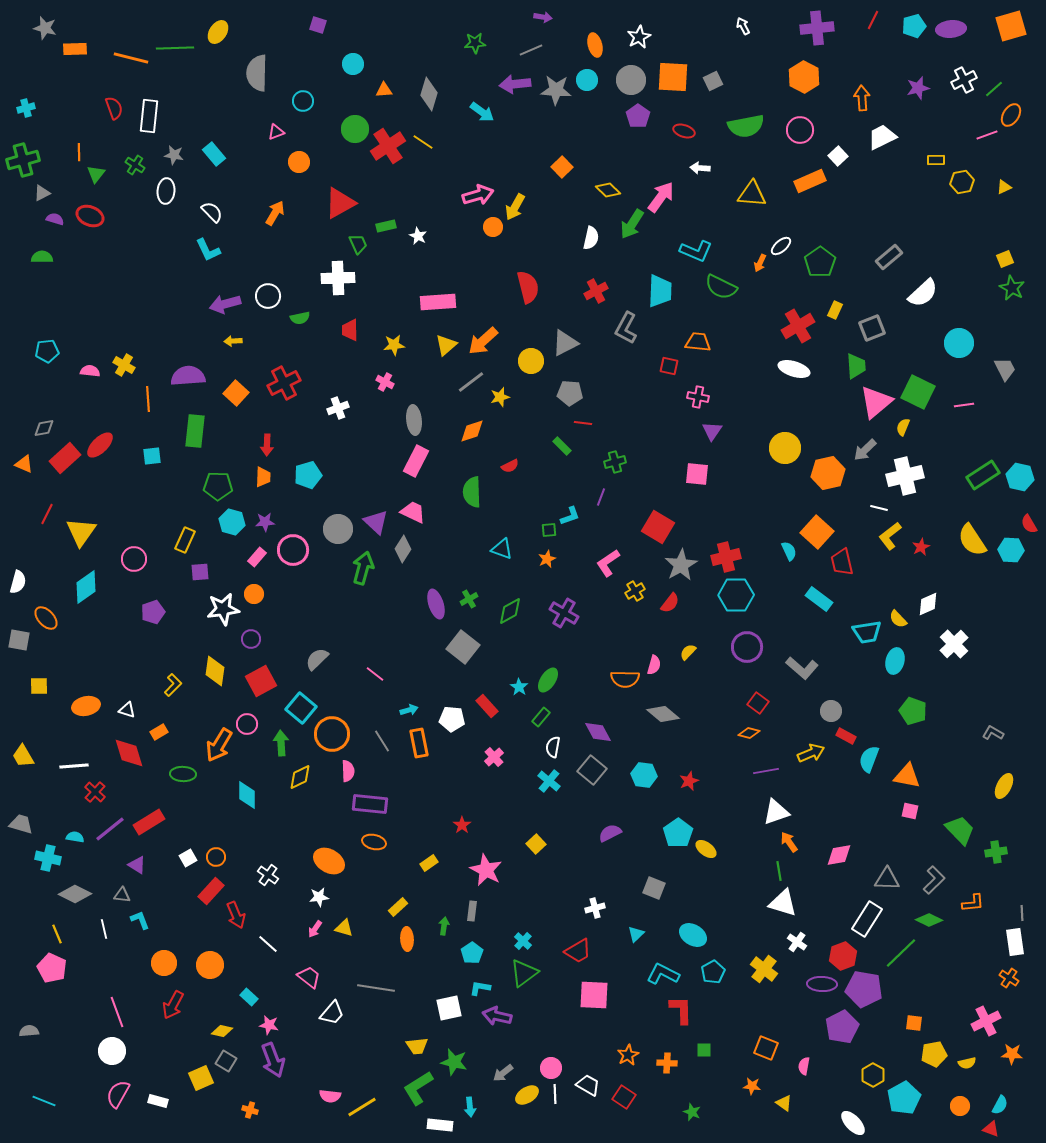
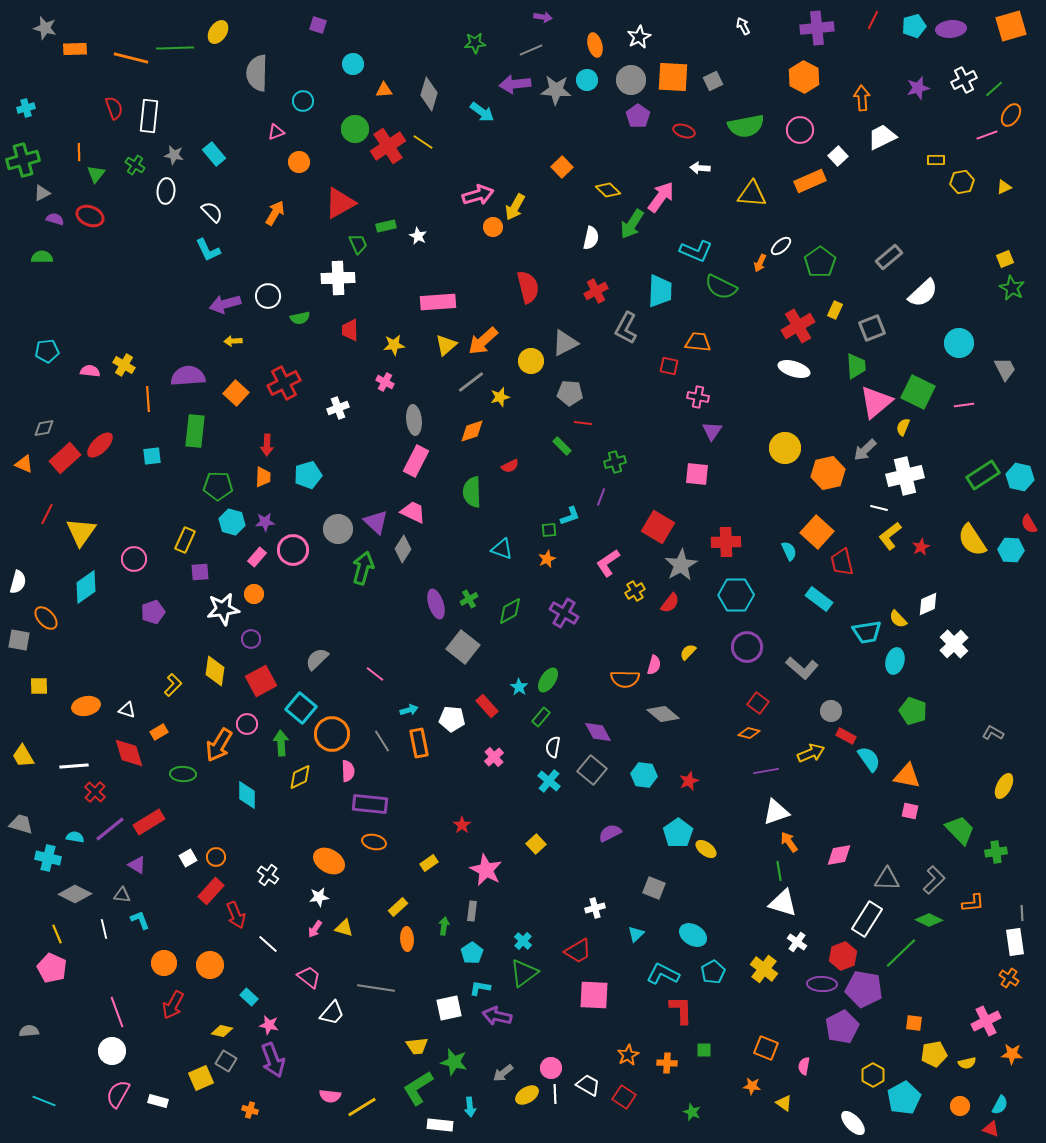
red cross at (726, 557): moved 15 px up; rotated 12 degrees clockwise
cyan semicircle at (869, 759): rotated 124 degrees clockwise
